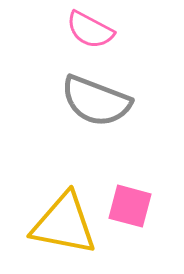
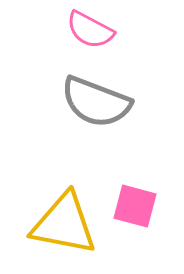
gray semicircle: moved 1 px down
pink square: moved 5 px right
